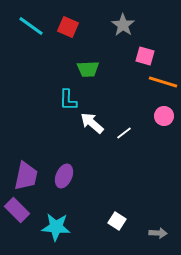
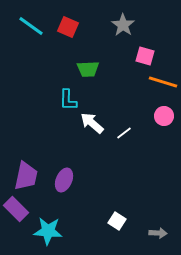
purple ellipse: moved 4 px down
purple rectangle: moved 1 px left, 1 px up
cyan star: moved 8 px left, 4 px down
